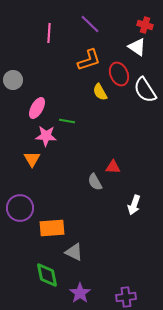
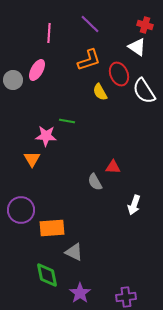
white semicircle: moved 1 px left, 1 px down
pink ellipse: moved 38 px up
purple circle: moved 1 px right, 2 px down
